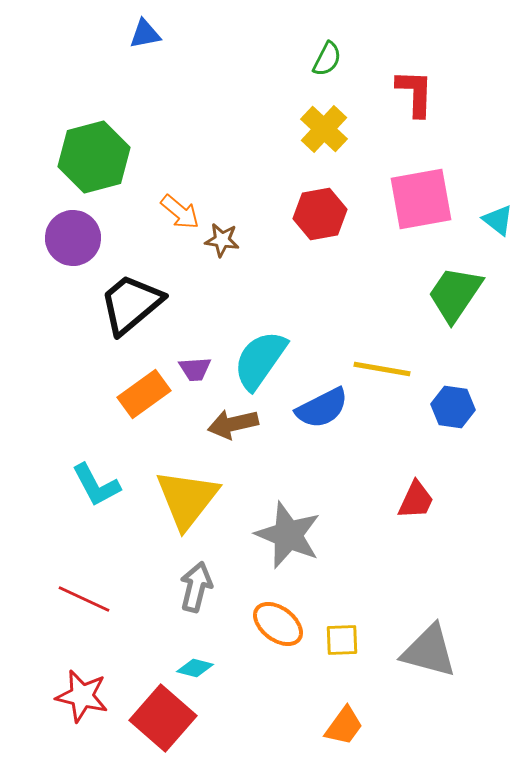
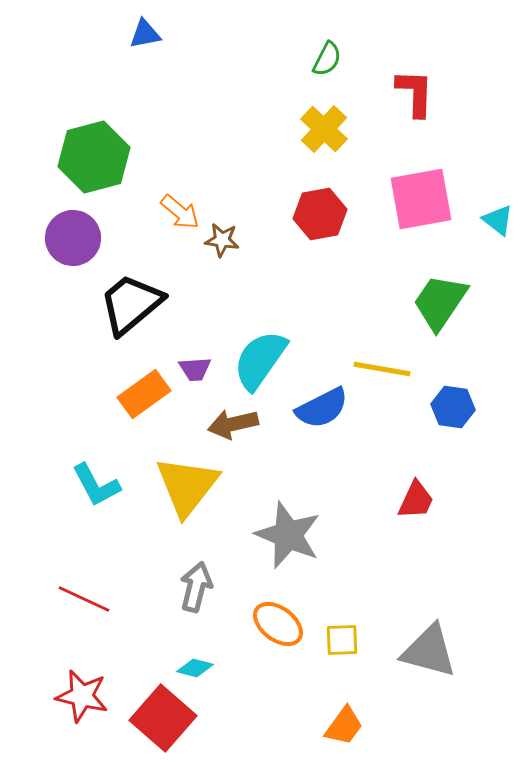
green trapezoid: moved 15 px left, 8 px down
yellow triangle: moved 13 px up
